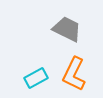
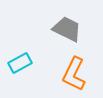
cyan rectangle: moved 16 px left, 15 px up
